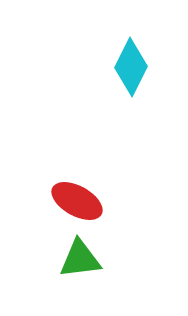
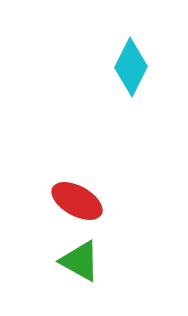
green triangle: moved 2 px down; rotated 36 degrees clockwise
